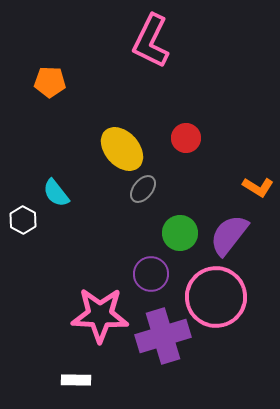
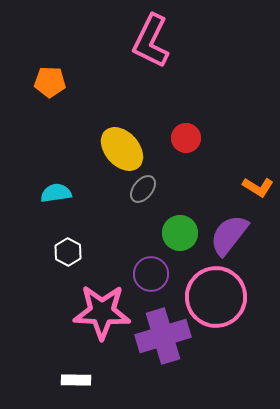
cyan semicircle: rotated 120 degrees clockwise
white hexagon: moved 45 px right, 32 px down
pink star: moved 2 px right, 3 px up
